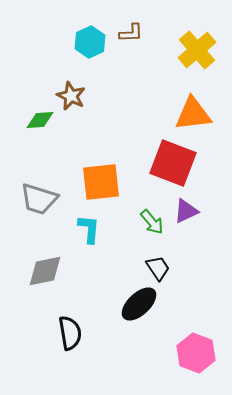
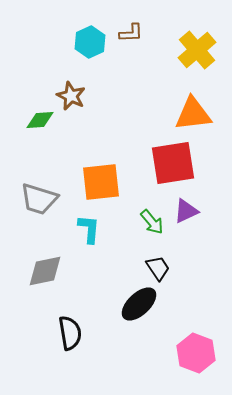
red square: rotated 30 degrees counterclockwise
